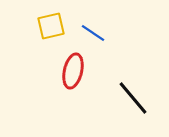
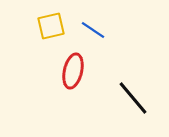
blue line: moved 3 px up
